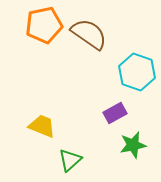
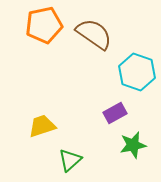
brown semicircle: moved 5 px right
yellow trapezoid: rotated 40 degrees counterclockwise
